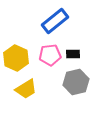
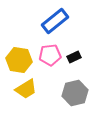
black rectangle: moved 1 px right, 3 px down; rotated 24 degrees counterclockwise
yellow hexagon: moved 3 px right, 2 px down; rotated 15 degrees counterclockwise
gray hexagon: moved 1 px left, 11 px down
